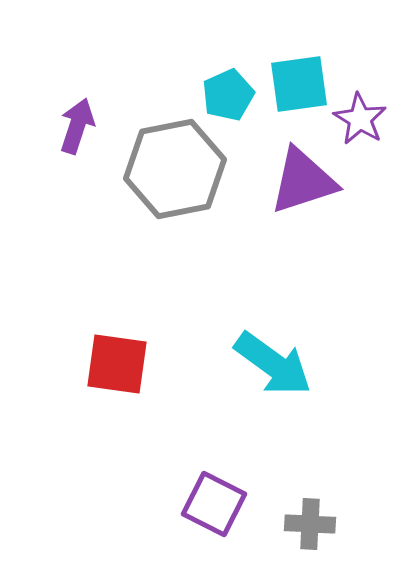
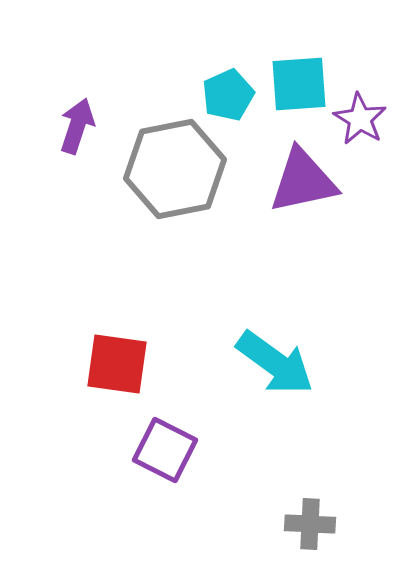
cyan square: rotated 4 degrees clockwise
purple triangle: rotated 6 degrees clockwise
cyan arrow: moved 2 px right, 1 px up
purple square: moved 49 px left, 54 px up
